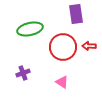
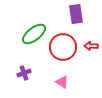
green ellipse: moved 4 px right, 5 px down; rotated 25 degrees counterclockwise
red arrow: moved 2 px right
purple cross: moved 1 px right
